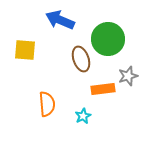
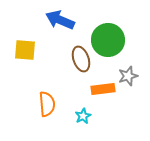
green circle: moved 1 px down
